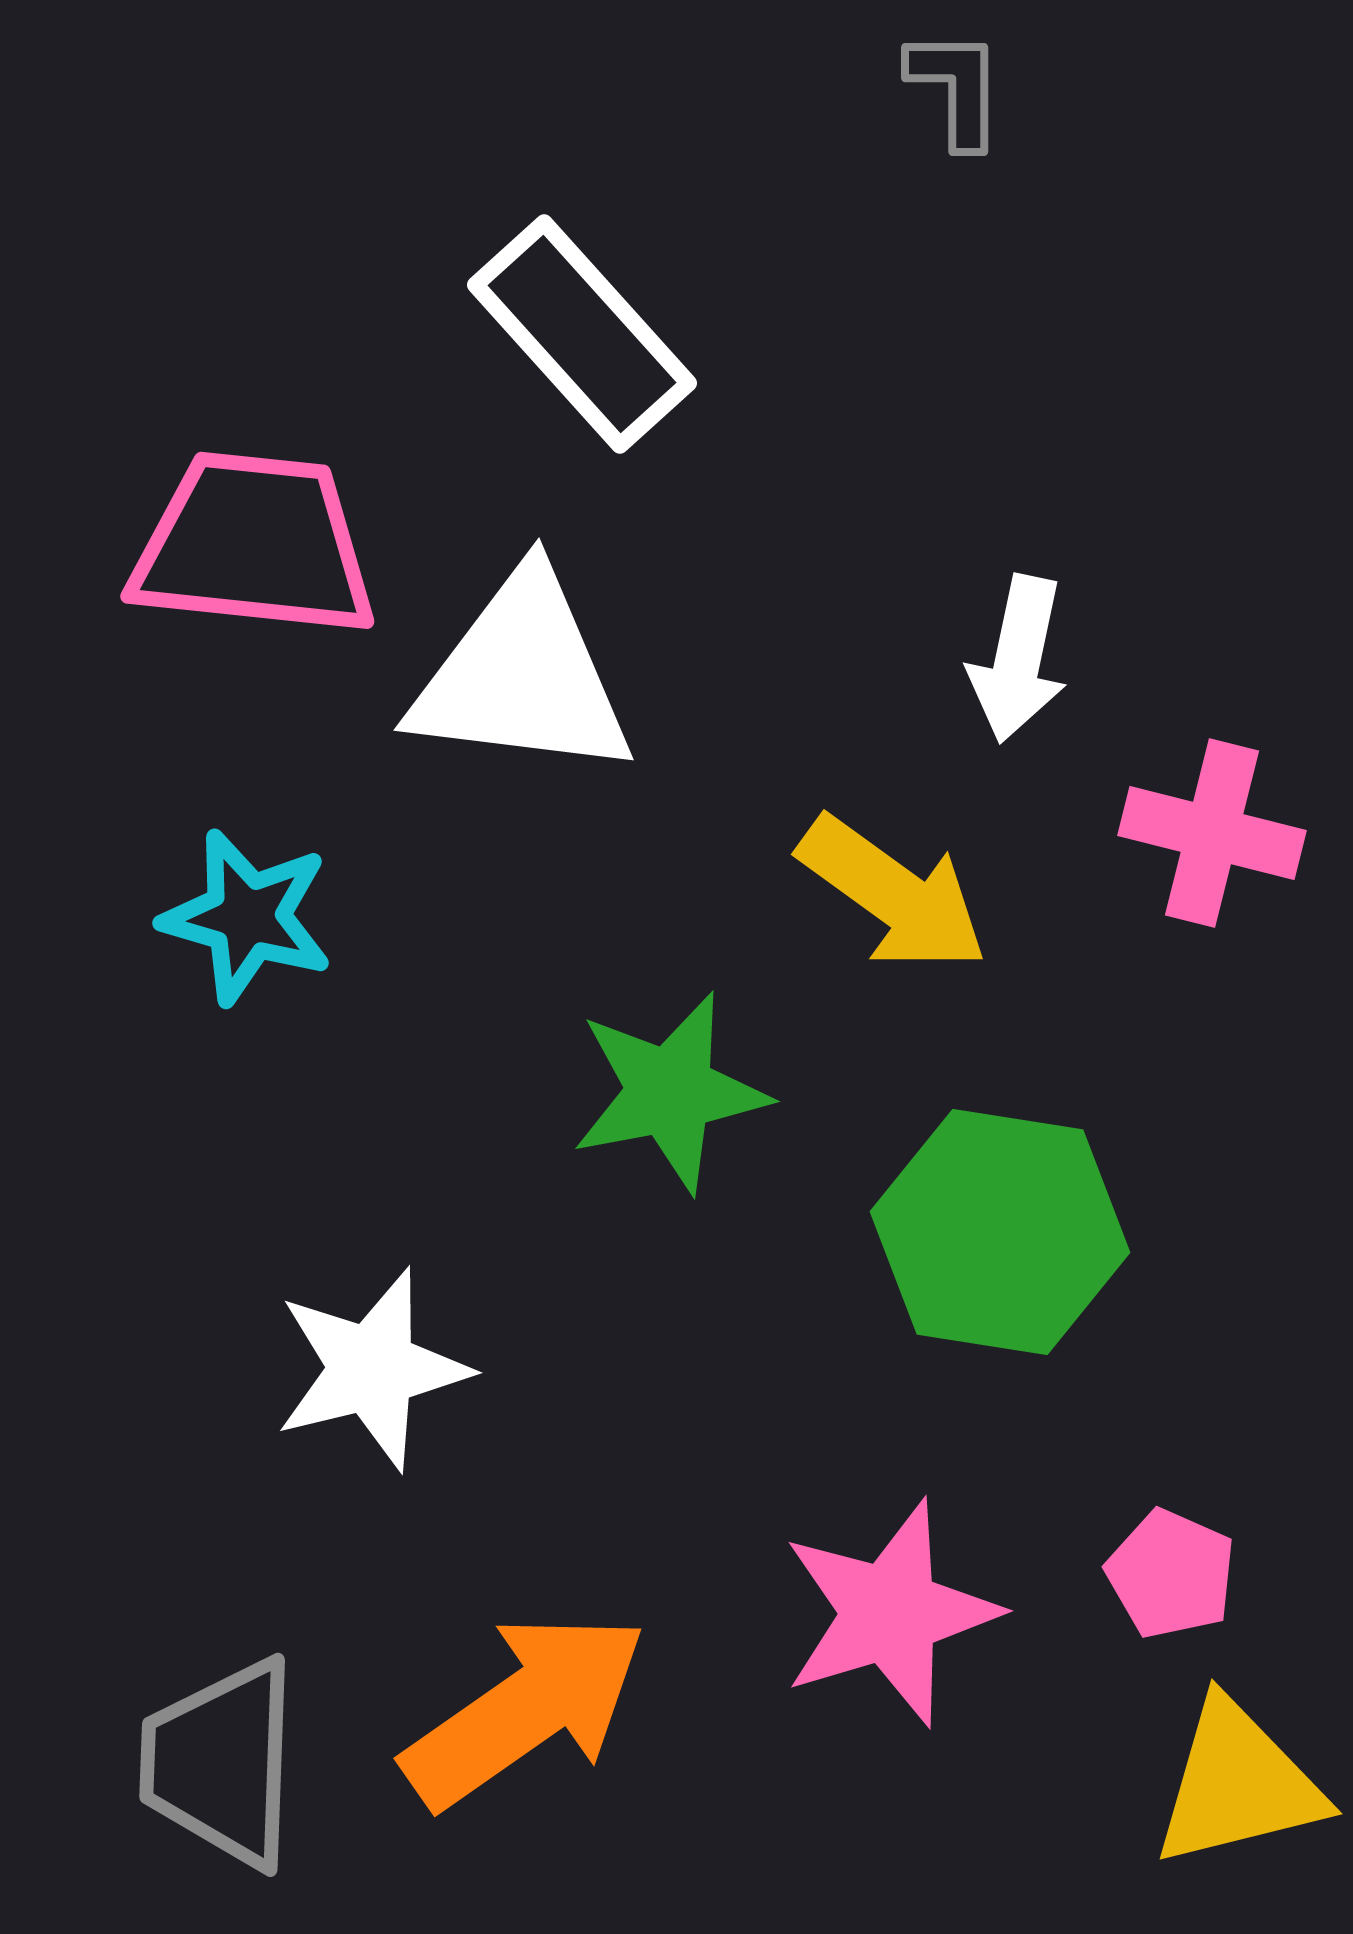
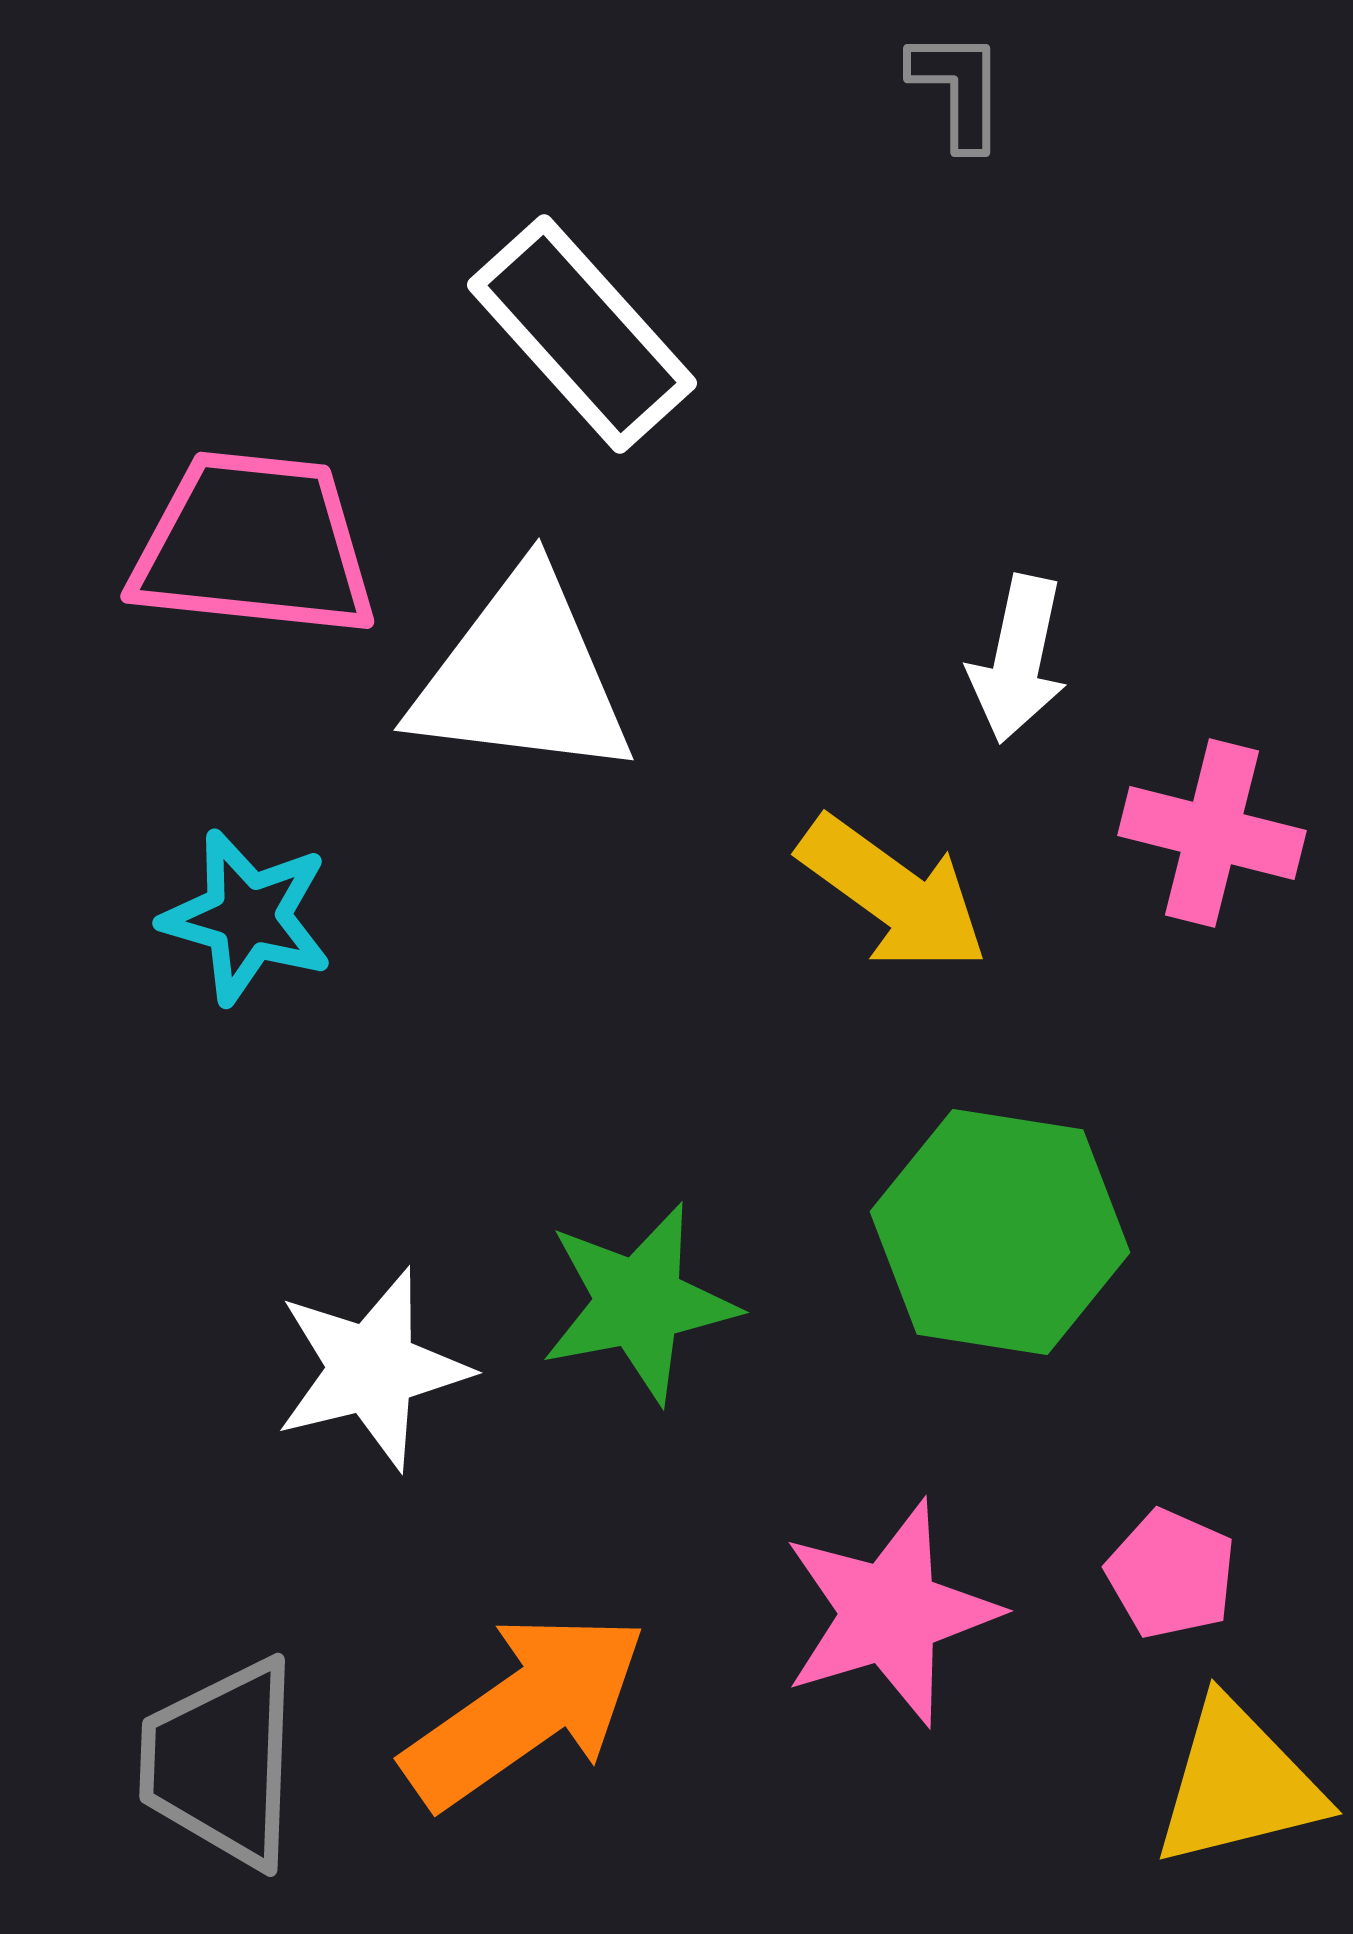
gray L-shape: moved 2 px right, 1 px down
green star: moved 31 px left, 211 px down
